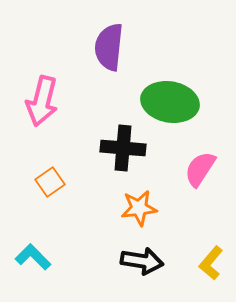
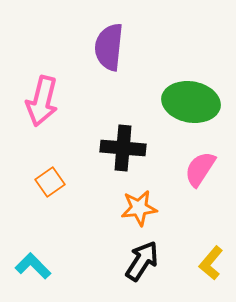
green ellipse: moved 21 px right
cyan L-shape: moved 9 px down
black arrow: rotated 66 degrees counterclockwise
